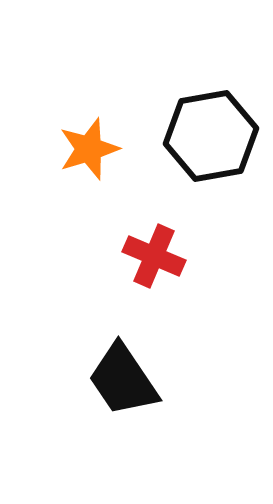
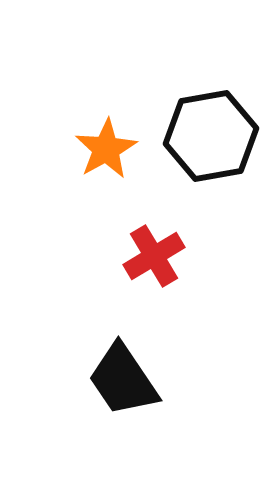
orange star: moved 17 px right; rotated 12 degrees counterclockwise
red cross: rotated 36 degrees clockwise
